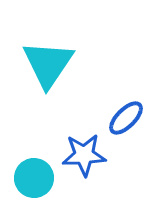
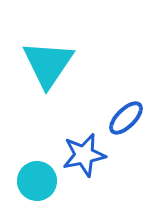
blue star: rotated 9 degrees counterclockwise
cyan circle: moved 3 px right, 3 px down
